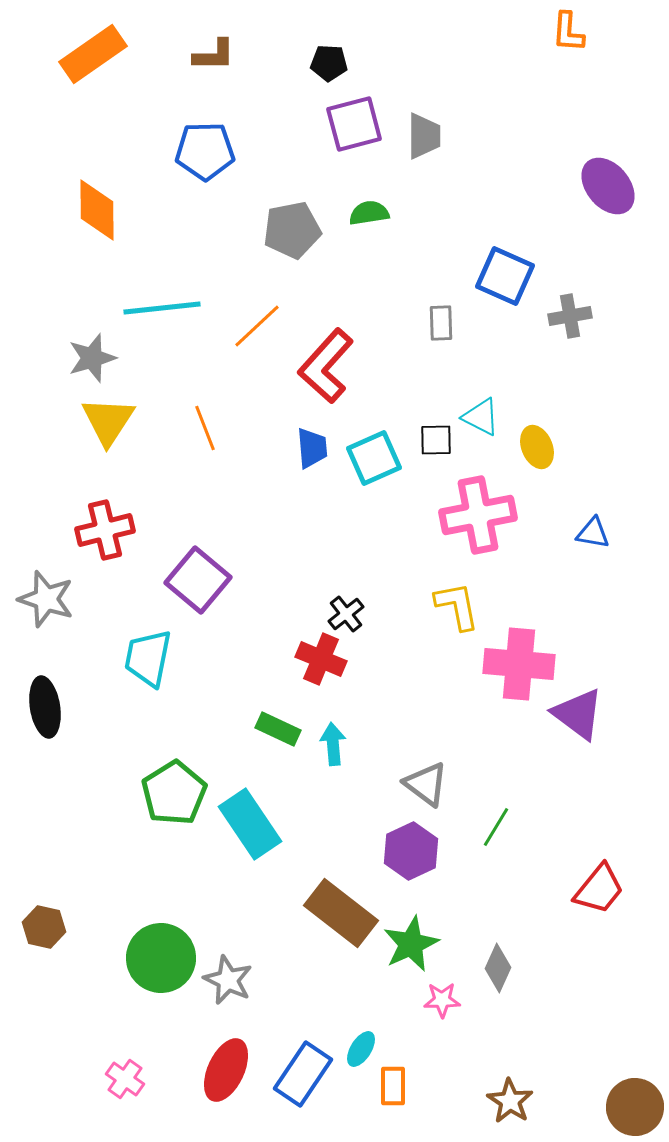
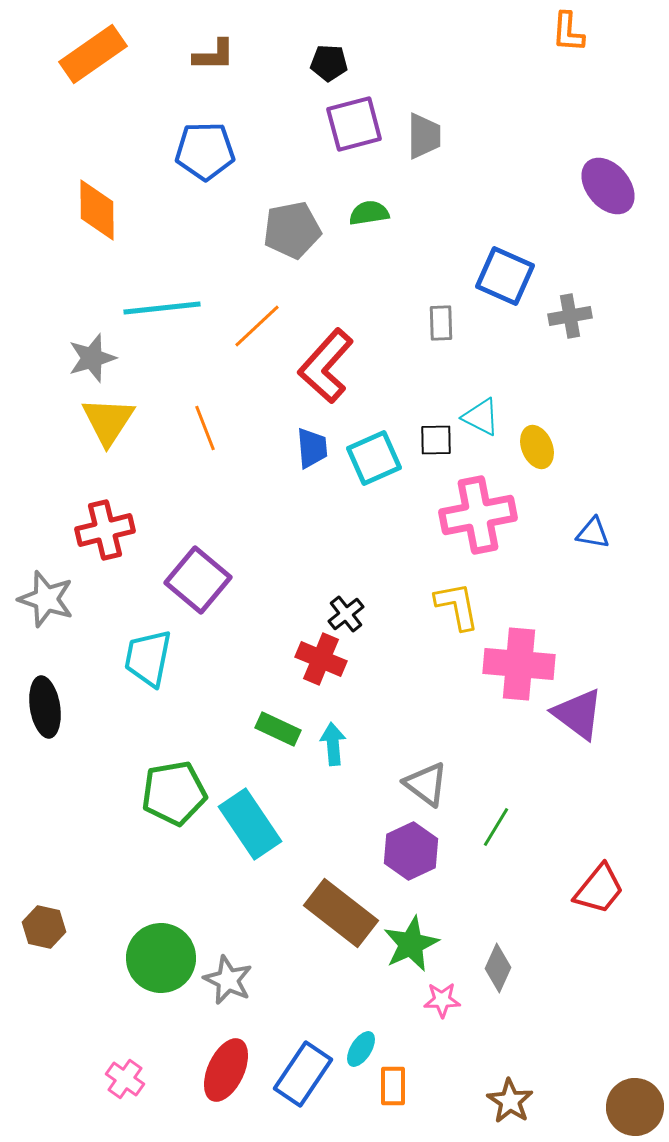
green pentagon at (174, 793): rotated 22 degrees clockwise
